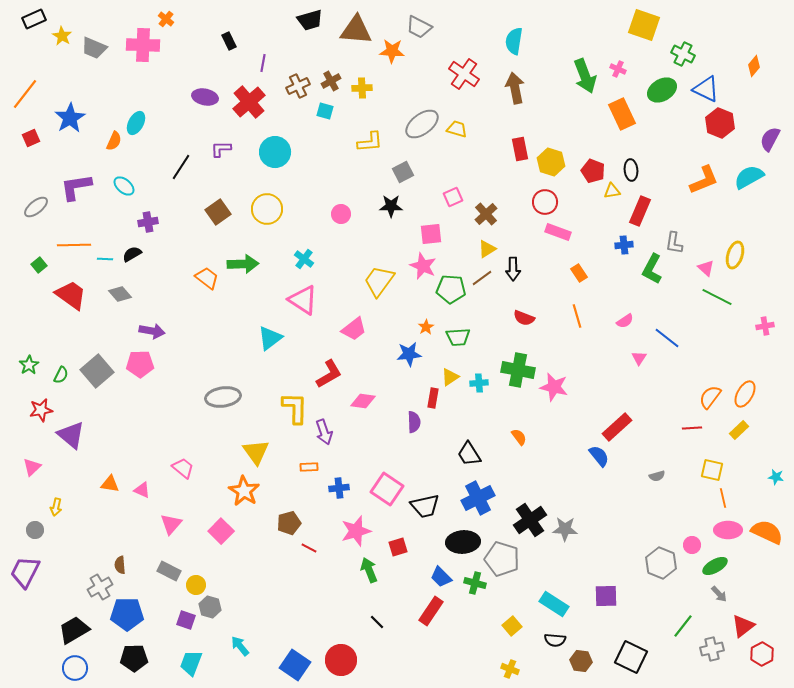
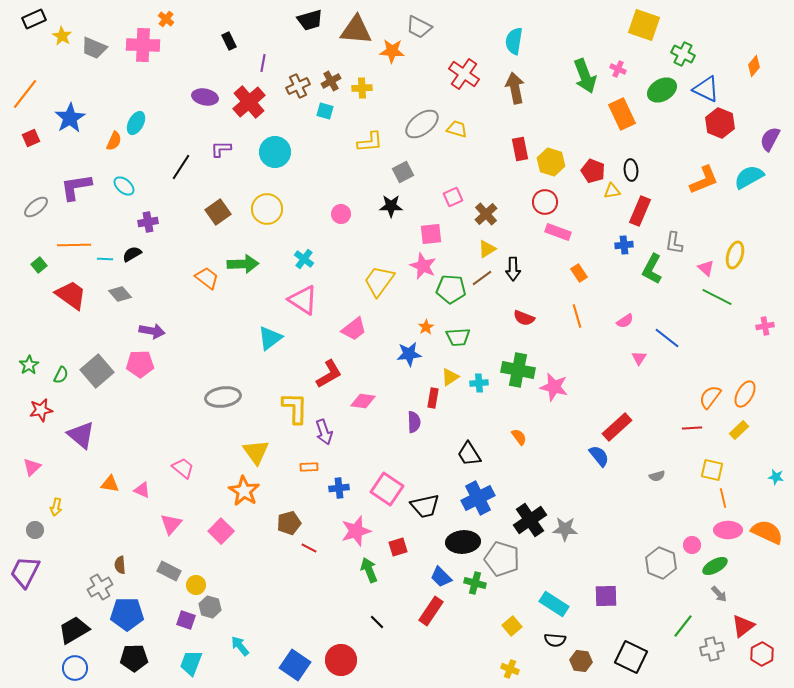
purple triangle at (71, 435): moved 10 px right
